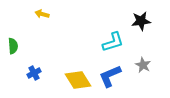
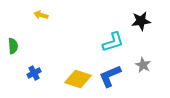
yellow arrow: moved 1 px left, 1 px down
yellow diamond: moved 1 px up; rotated 40 degrees counterclockwise
